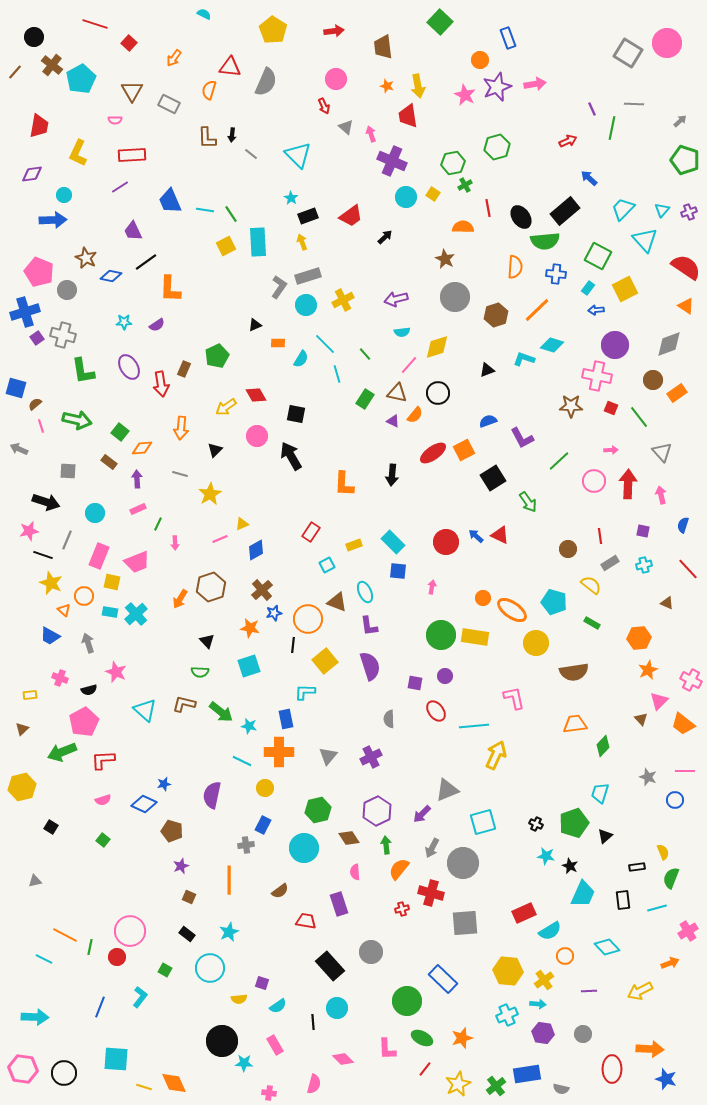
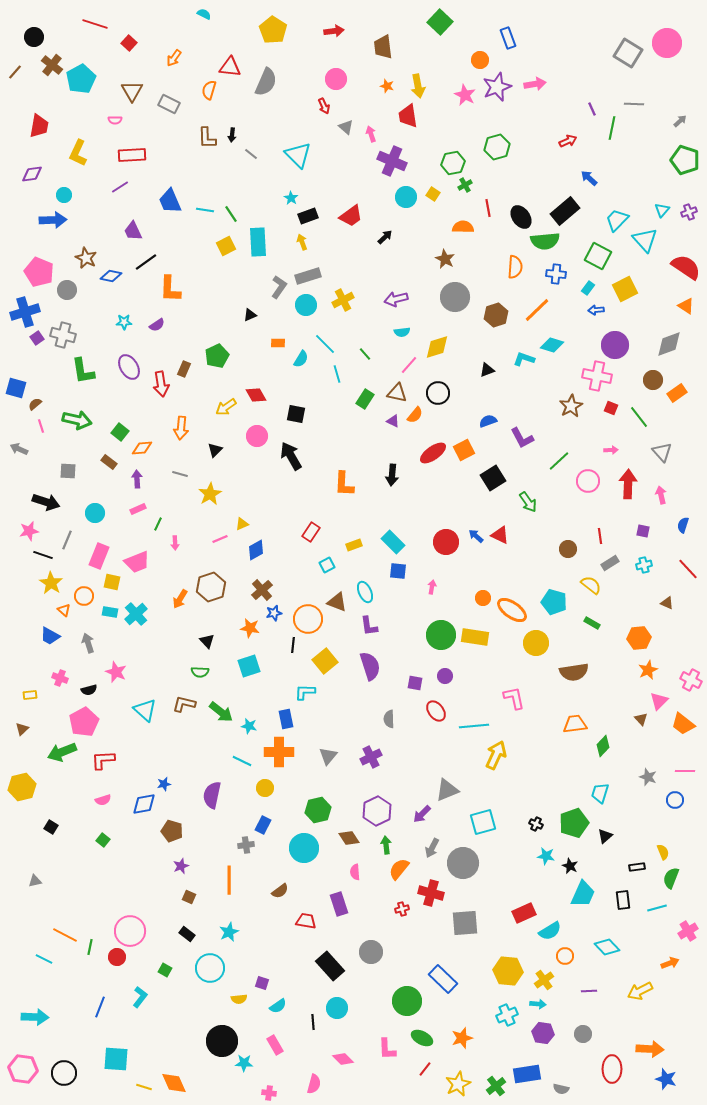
cyan trapezoid at (623, 209): moved 6 px left, 11 px down
black triangle at (255, 325): moved 5 px left, 10 px up
brown star at (571, 406): rotated 30 degrees counterclockwise
pink circle at (594, 481): moved 6 px left
yellow star at (51, 583): rotated 10 degrees clockwise
blue diamond at (144, 804): rotated 35 degrees counterclockwise
